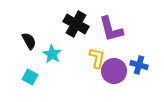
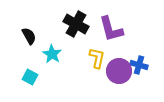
black semicircle: moved 5 px up
purple circle: moved 5 px right
